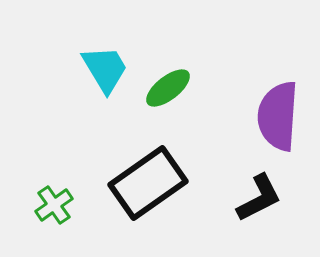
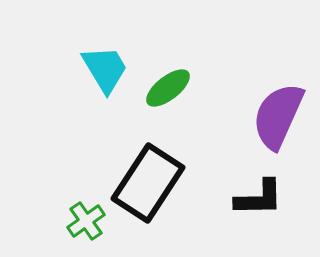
purple semicircle: rotated 20 degrees clockwise
black rectangle: rotated 22 degrees counterclockwise
black L-shape: rotated 26 degrees clockwise
green cross: moved 32 px right, 16 px down
